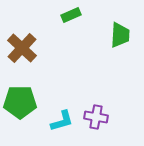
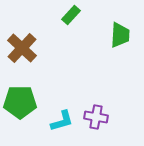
green rectangle: rotated 24 degrees counterclockwise
